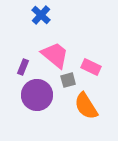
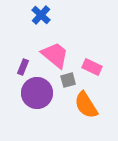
pink rectangle: moved 1 px right
purple circle: moved 2 px up
orange semicircle: moved 1 px up
